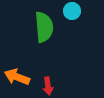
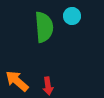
cyan circle: moved 5 px down
orange arrow: moved 4 px down; rotated 20 degrees clockwise
